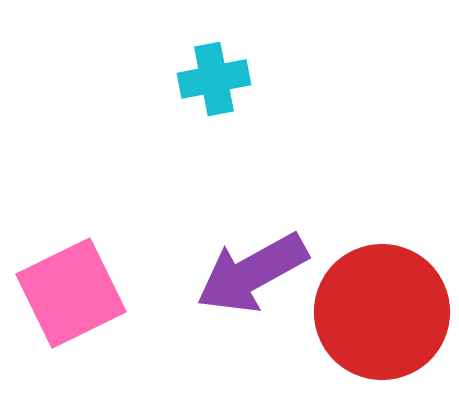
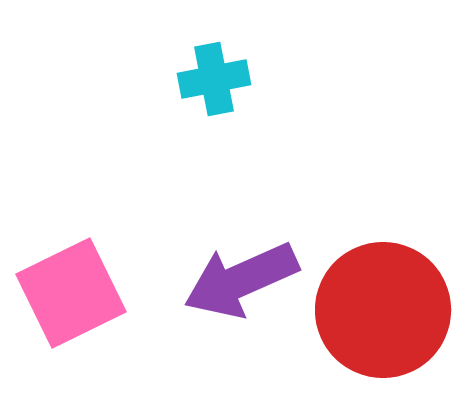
purple arrow: moved 11 px left, 7 px down; rotated 5 degrees clockwise
red circle: moved 1 px right, 2 px up
